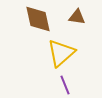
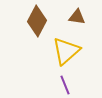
brown diamond: moved 1 px left, 2 px down; rotated 40 degrees clockwise
yellow triangle: moved 5 px right, 2 px up
